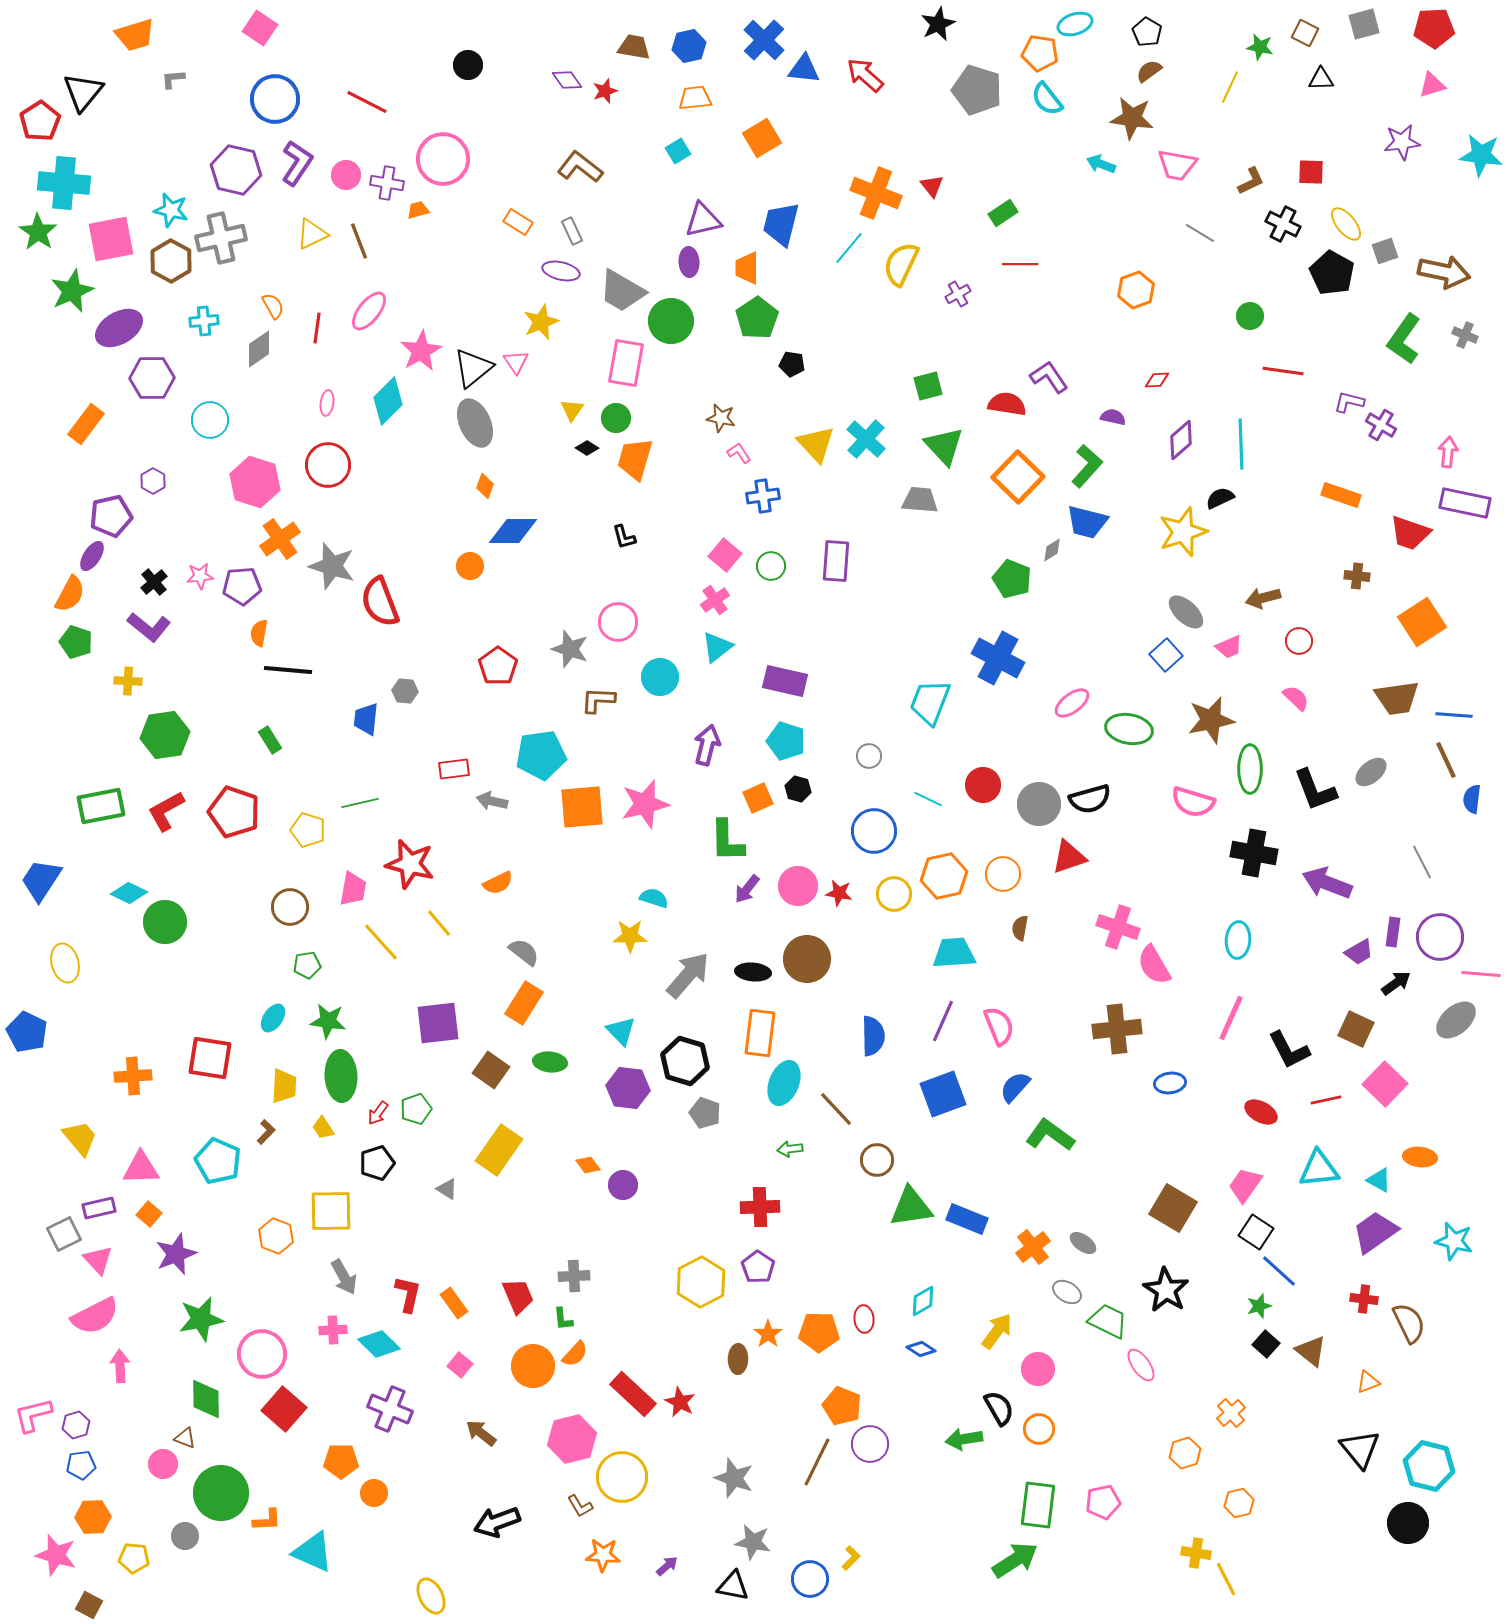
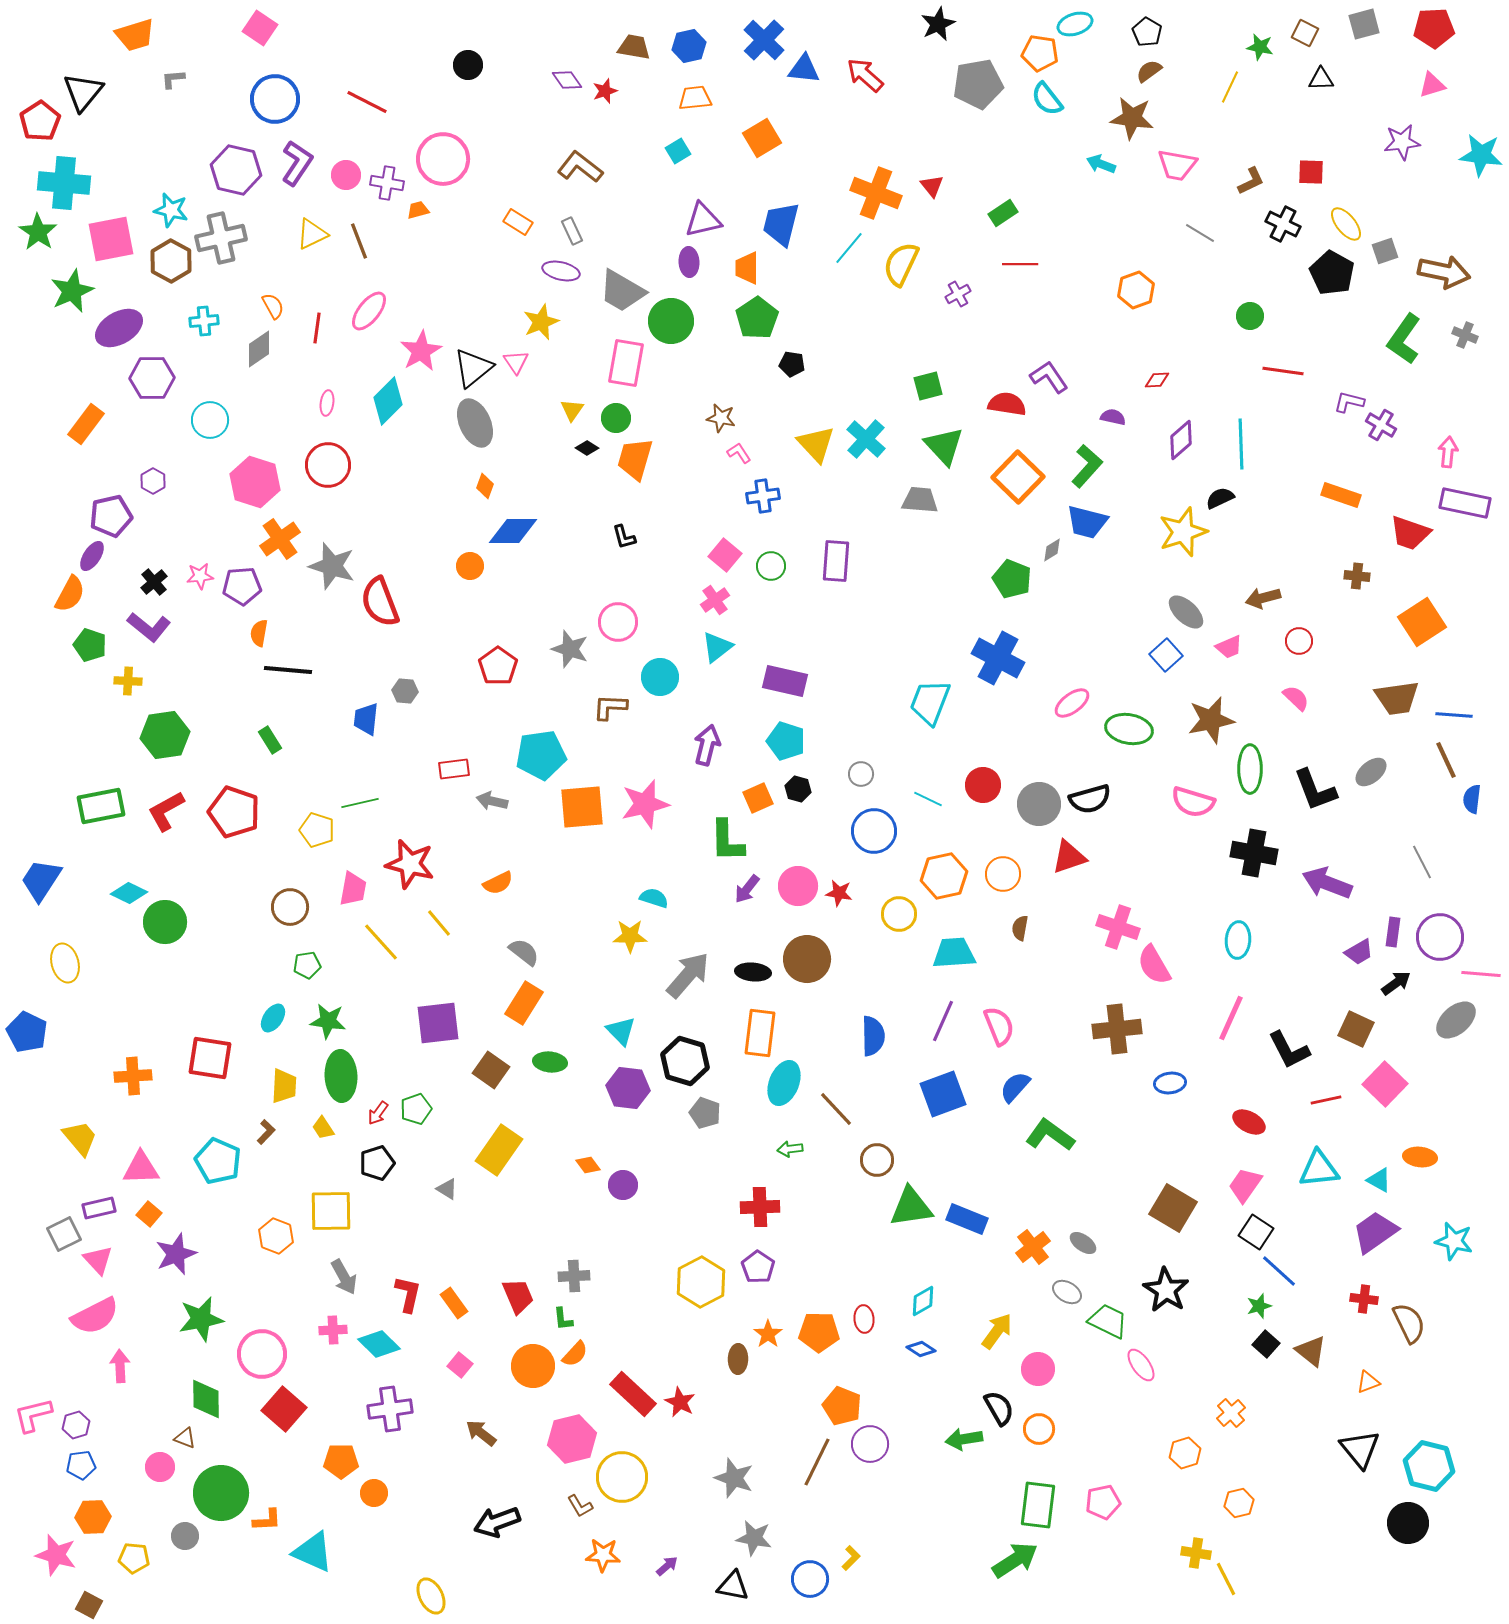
gray pentagon at (977, 90): moved 1 px right, 6 px up; rotated 27 degrees counterclockwise
green pentagon at (76, 642): moved 14 px right, 3 px down
brown L-shape at (598, 700): moved 12 px right, 7 px down
gray circle at (869, 756): moved 8 px left, 18 px down
yellow pentagon at (308, 830): moved 9 px right
yellow circle at (894, 894): moved 5 px right, 20 px down
red ellipse at (1261, 1112): moved 12 px left, 10 px down
purple cross at (390, 1409): rotated 30 degrees counterclockwise
pink circle at (163, 1464): moved 3 px left, 3 px down
gray star at (753, 1542): moved 1 px right, 4 px up
